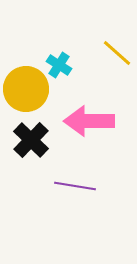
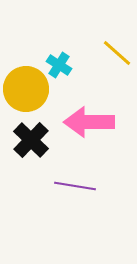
pink arrow: moved 1 px down
